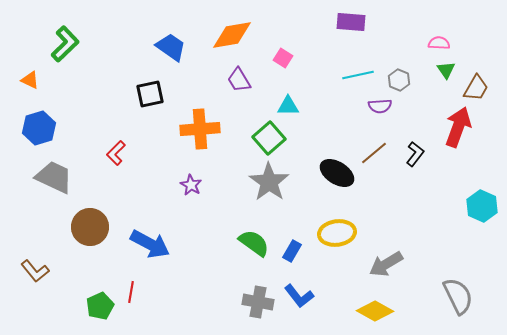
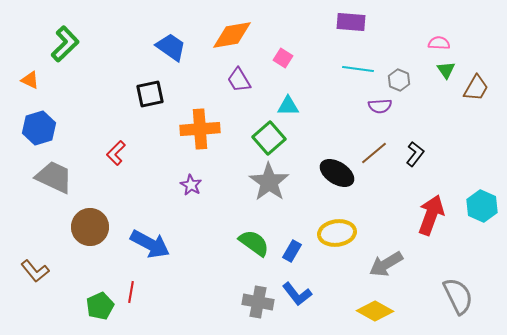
cyan line: moved 6 px up; rotated 20 degrees clockwise
red arrow: moved 27 px left, 88 px down
blue L-shape: moved 2 px left, 2 px up
